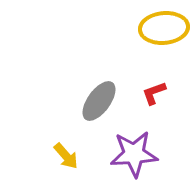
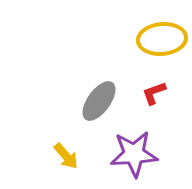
yellow ellipse: moved 2 px left, 11 px down
